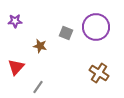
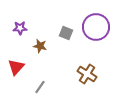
purple star: moved 5 px right, 7 px down
brown cross: moved 12 px left, 1 px down
gray line: moved 2 px right
